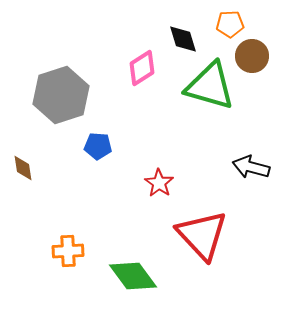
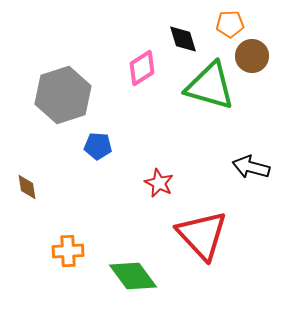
gray hexagon: moved 2 px right
brown diamond: moved 4 px right, 19 px down
red star: rotated 8 degrees counterclockwise
